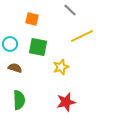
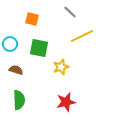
gray line: moved 2 px down
green square: moved 1 px right, 1 px down
brown semicircle: moved 1 px right, 2 px down
